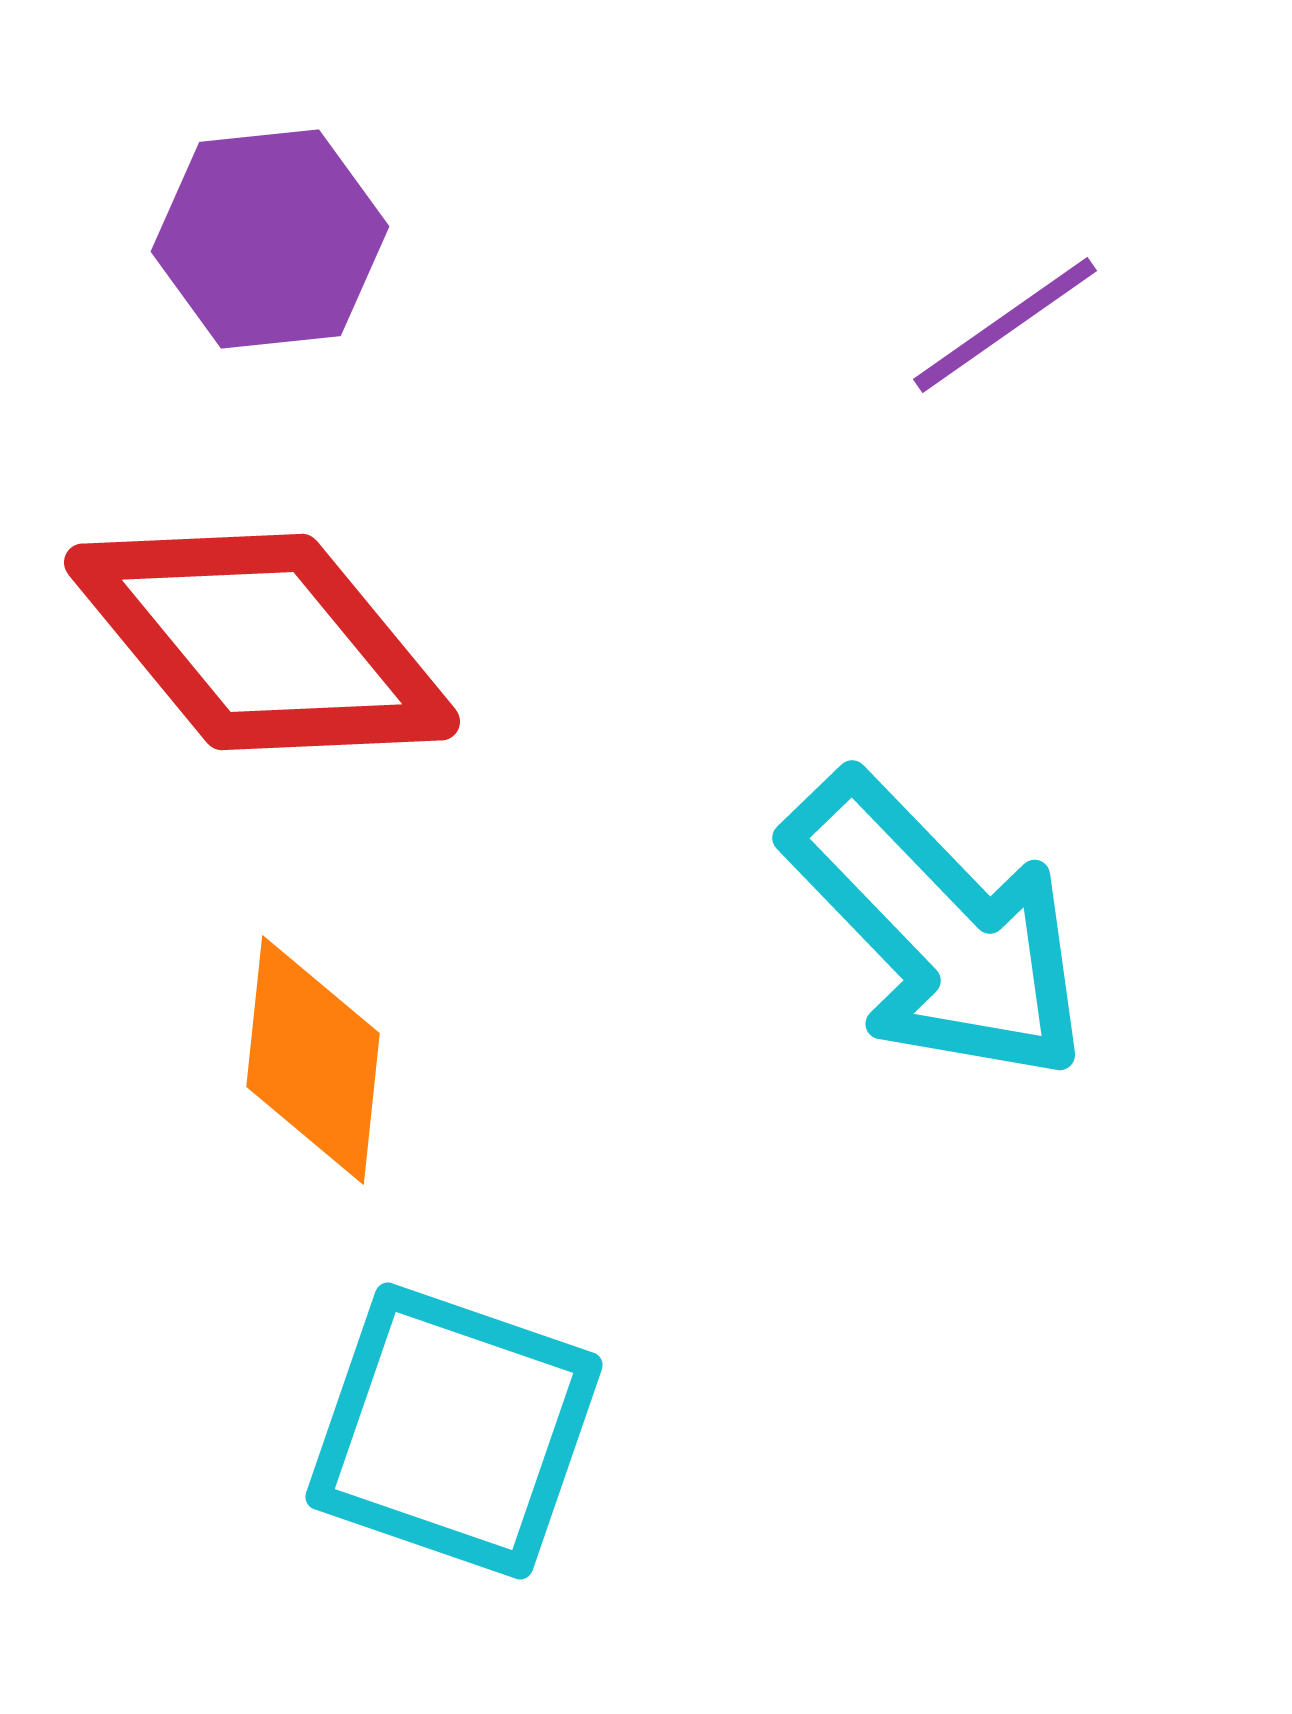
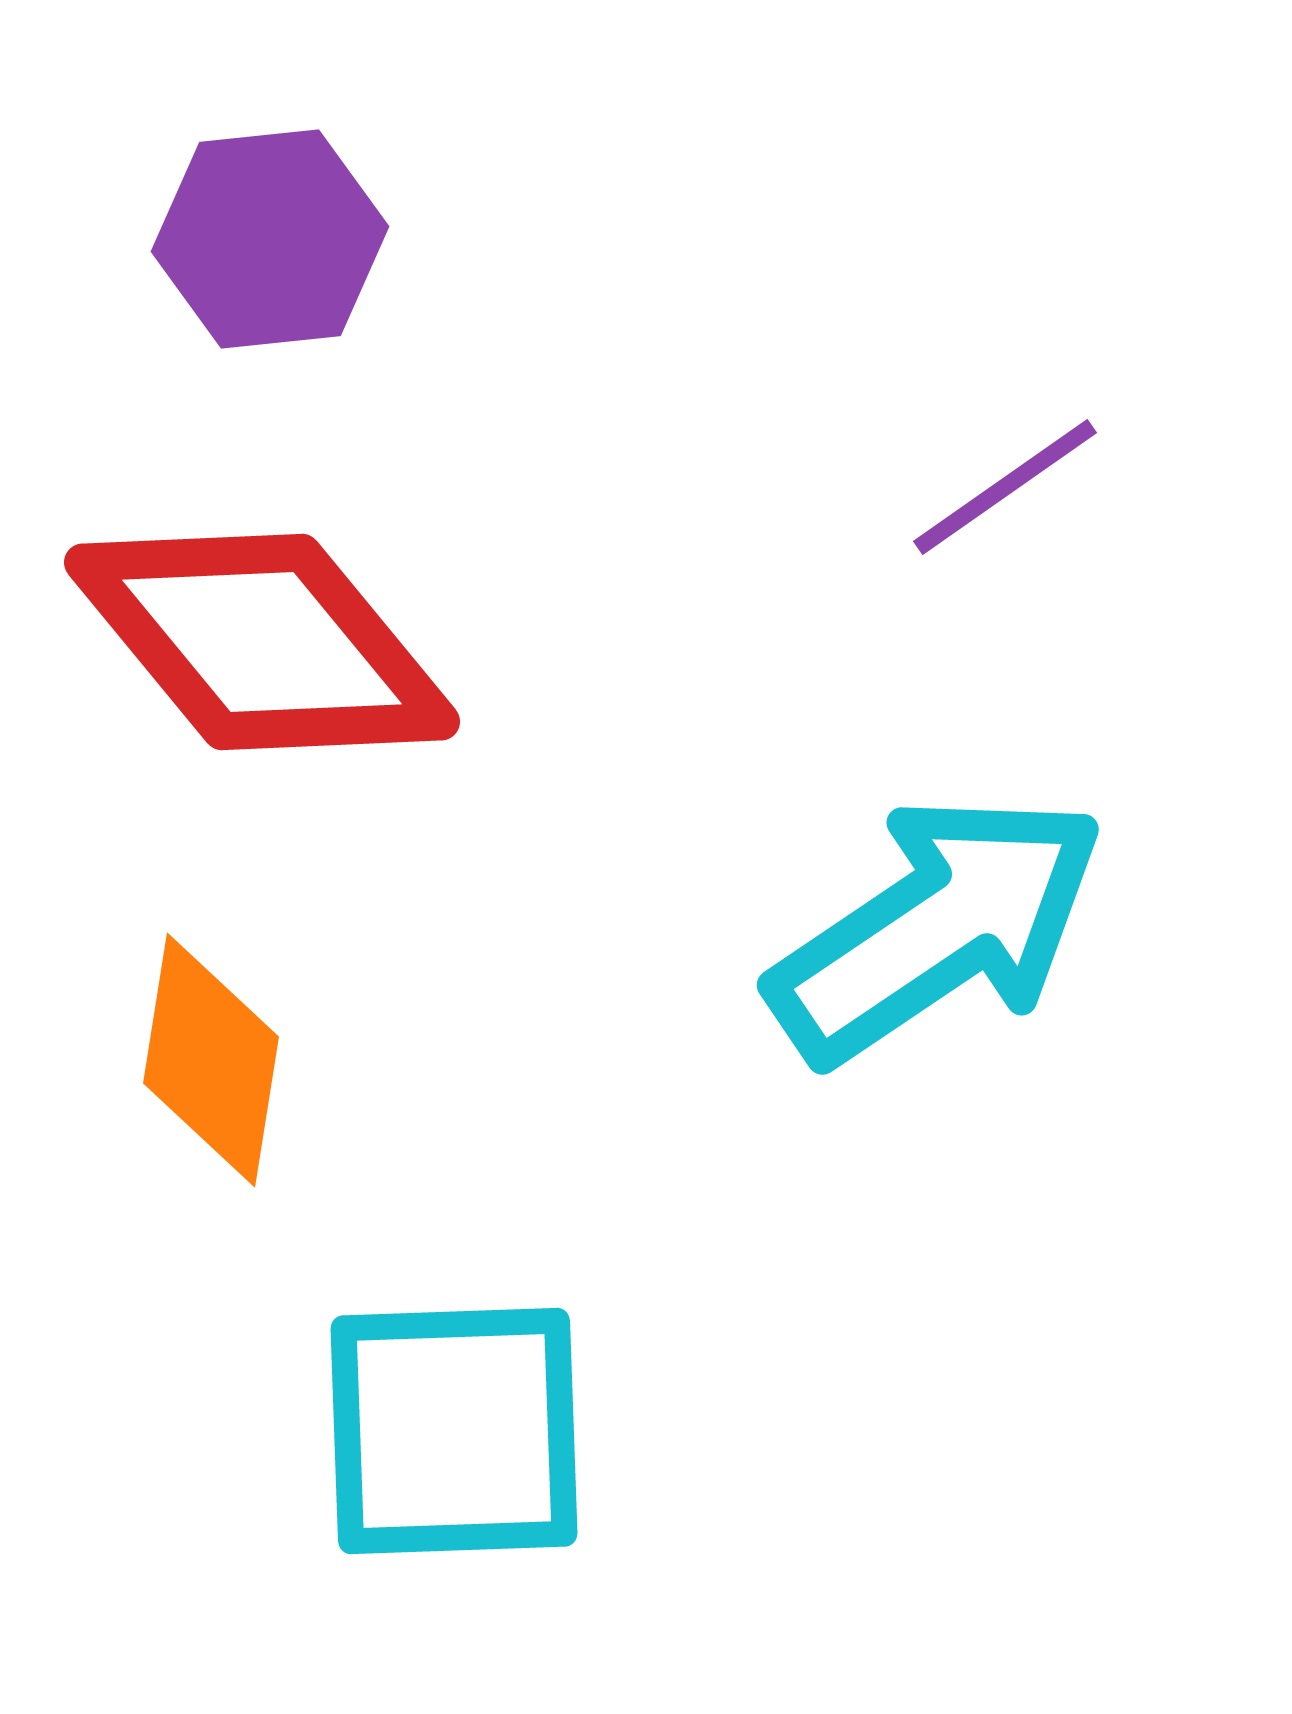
purple line: moved 162 px down
cyan arrow: rotated 80 degrees counterclockwise
orange diamond: moved 102 px left; rotated 3 degrees clockwise
cyan square: rotated 21 degrees counterclockwise
